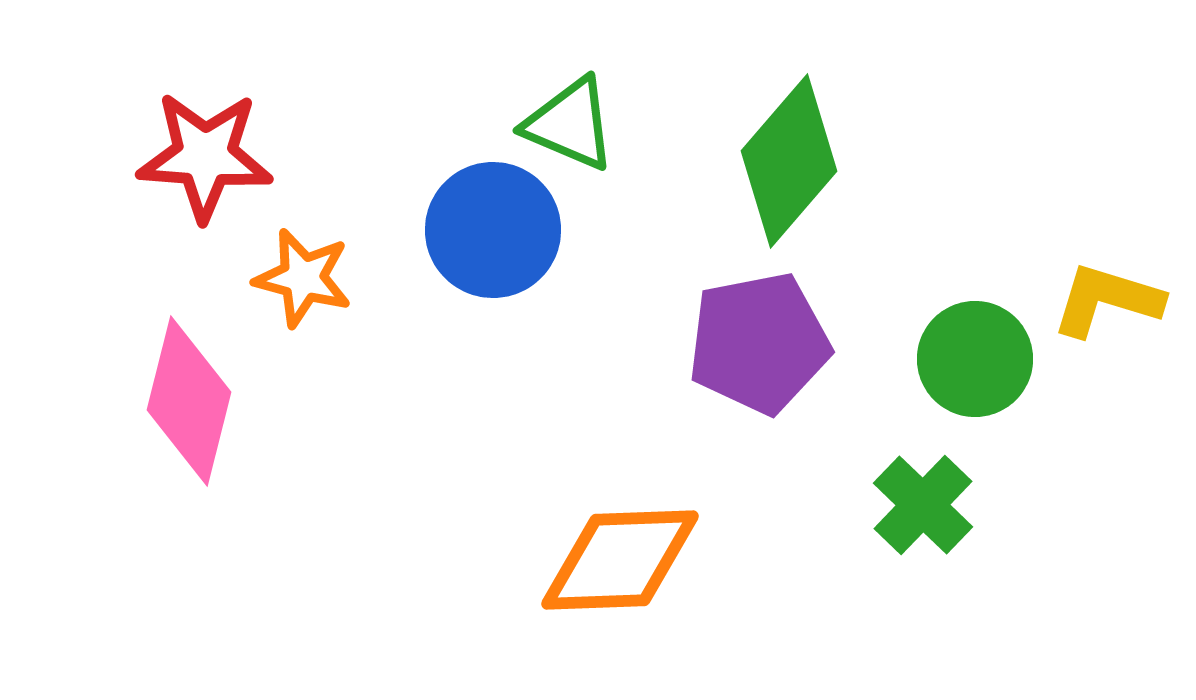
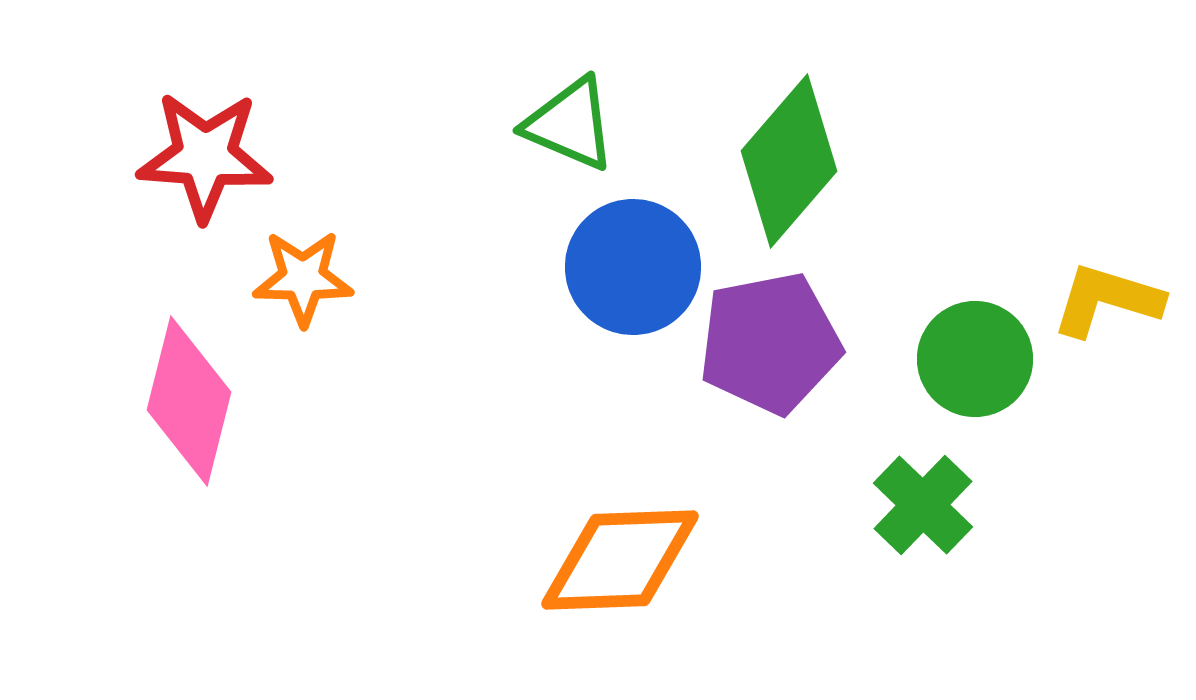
blue circle: moved 140 px right, 37 px down
orange star: rotated 14 degrees counterclockwise
purple pentagon: moved 11 px right
